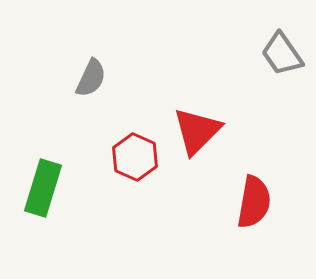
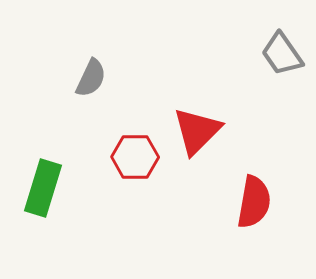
red hexagon: rotated 24 degrees counterclockwise
